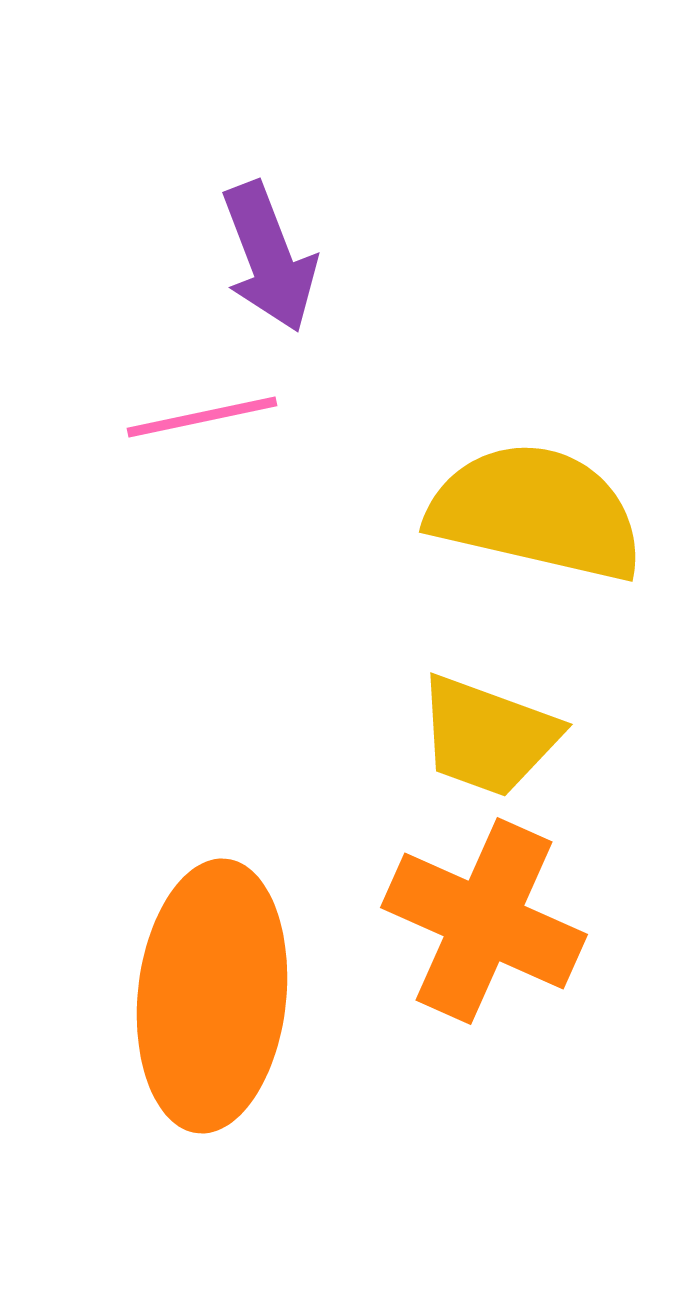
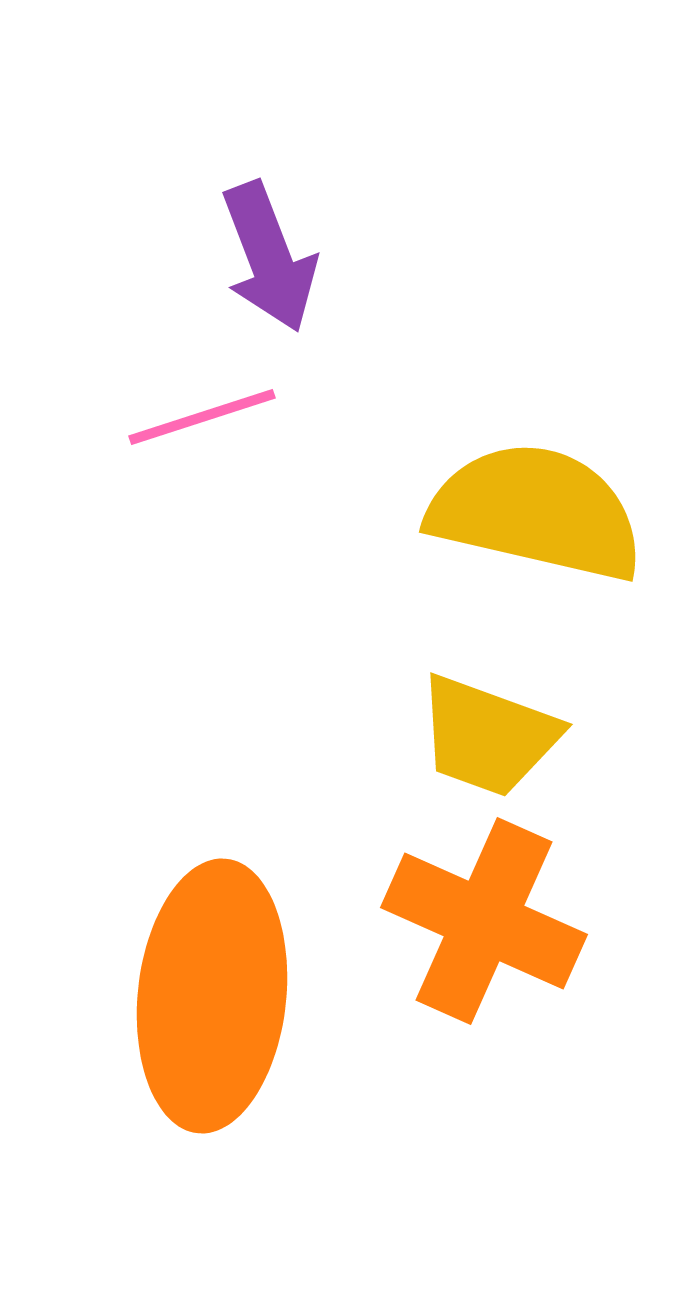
pink line: rotated 6 degrees counterclockwise
